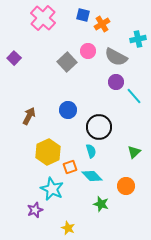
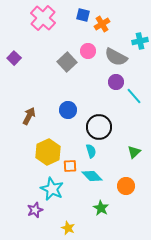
cyan cross: moved 2 px right, 2 px down
orange square: moved 1 px up; rotated 16 degrees clockwise
green star: moved 4 px down; rotated 14 degrees clockwise
